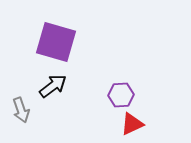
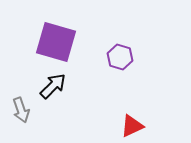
black arrow: rotated 8 degrees counterclockwise
purple hexagon: moved 1 px left, 38 px up; rotated 20 degrees clockwise
red triangle: moved 2 px down
